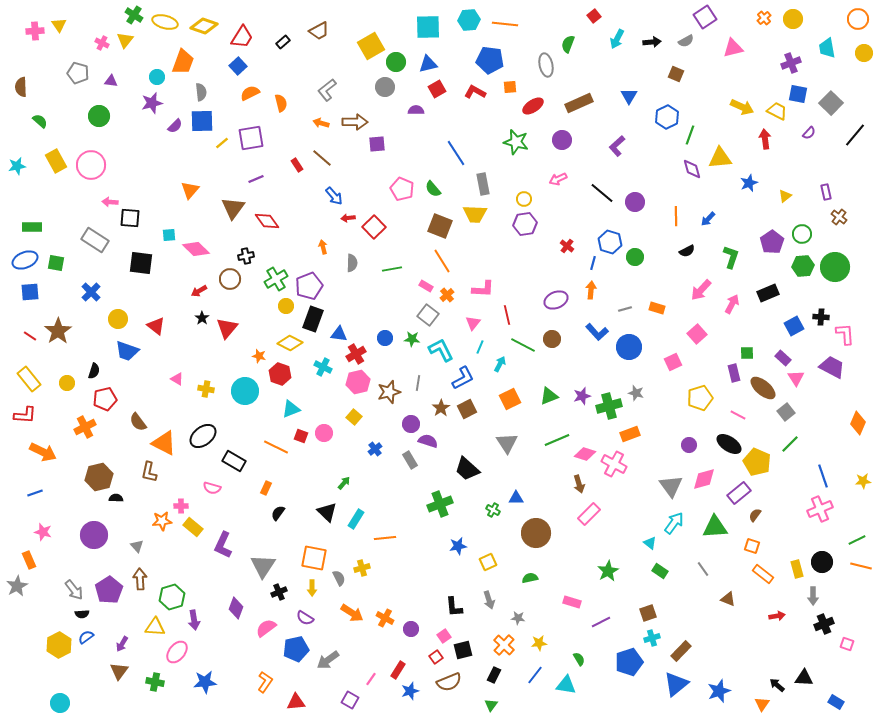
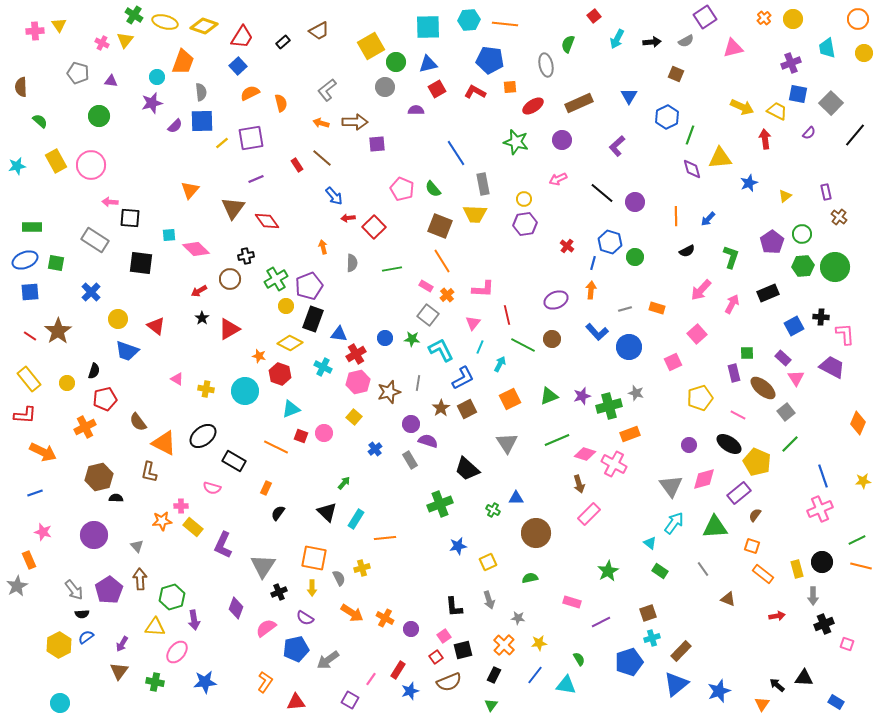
red triangle at (227, 328): moved 2 px right, 1 px down; rotated 20 degrees clockwise
